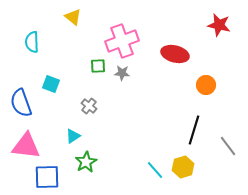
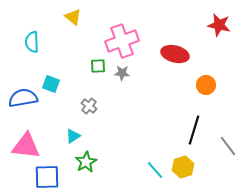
blue semicircle: moved 2 px right, 5 px up; rotated 100 degrees clockwise
